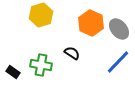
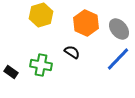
orange hexagon: moved 5 px left
black semicircle: moved 1 px up
blue line: moved 3 px up
black rectangle: moved 2 px left
